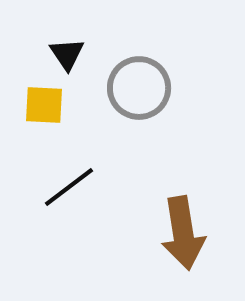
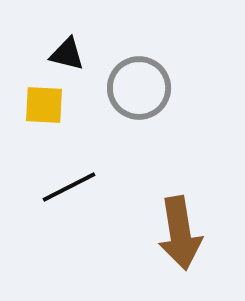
black triangle: rotated 42 degrees counterclockwise
black line: rotated 10 degrees clockwise
brown arrow: moved 3 px left
